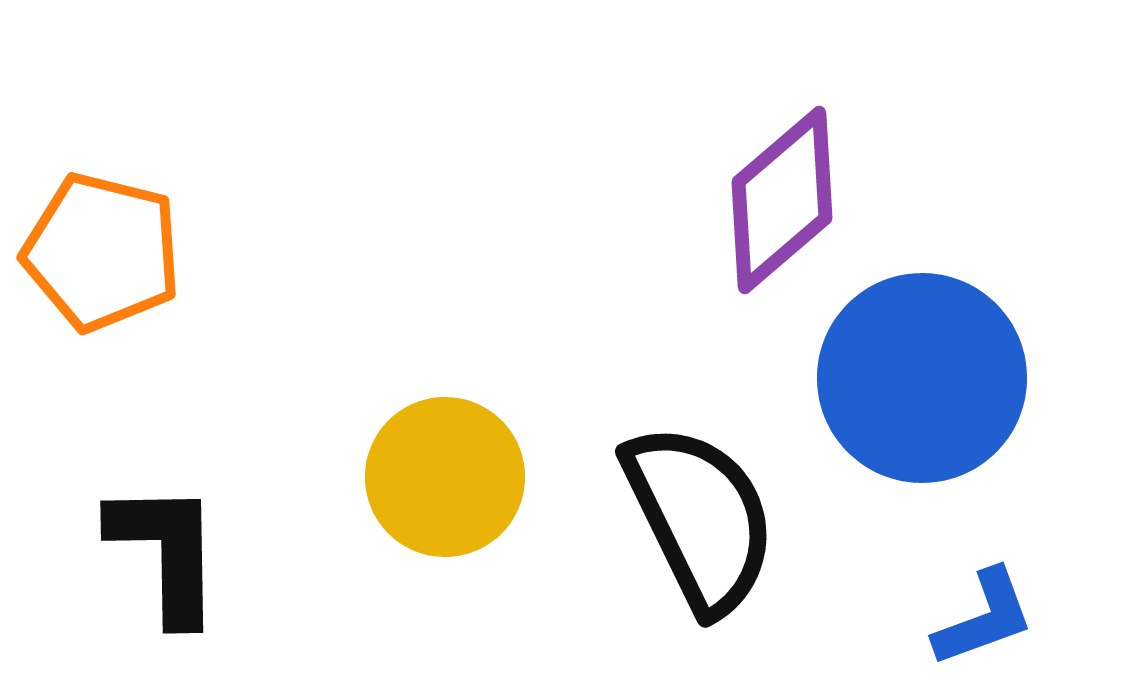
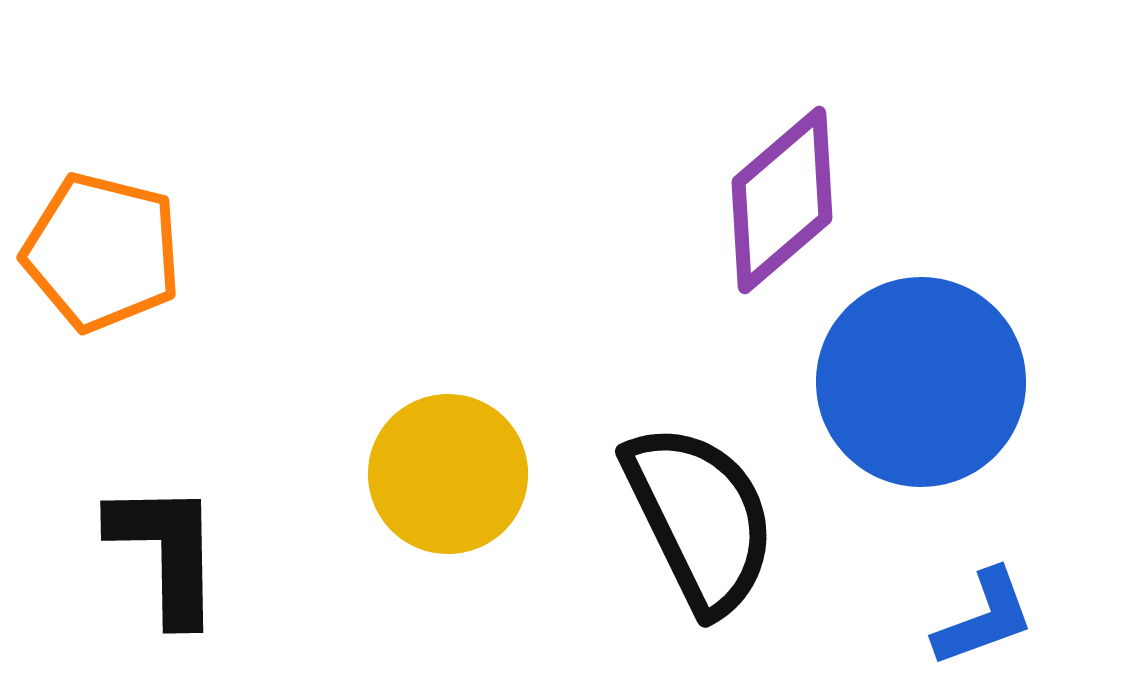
blue circle: moved 1 px left, 4 px down
yellow circle: moved 3 px right, 3 px up
